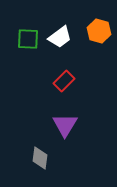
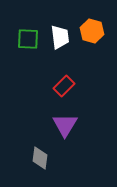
orange hexagon: moved 7 px left
white trapezoid: rotated 60 degrees counterclockwise
red rectangle: moved 5 px down
